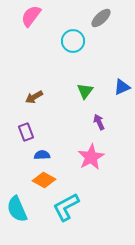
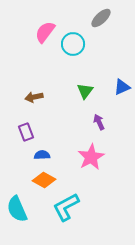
pink semicircle: moved 14 px right, 16 px down
cyan circle: moved 3 px down
brown arrow: rotated 18 degrees clockwise
